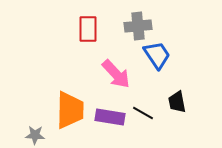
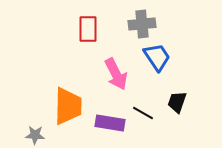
gray cross: moved 4 px right, 2 px up
blue trapezoid: moved 2 px down
pink arrow: rotated 16 degrees clockwise
black trapezoid: rotated 30 degrees clockwise
orange trapezoid: moved 2 px left, 4 px up
purple rectangle: moved 6 px down
